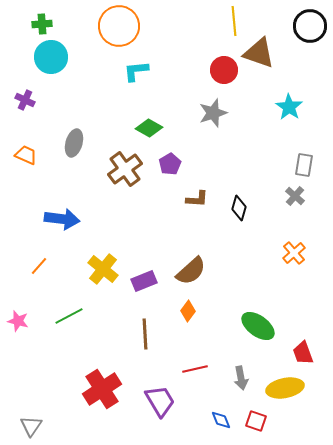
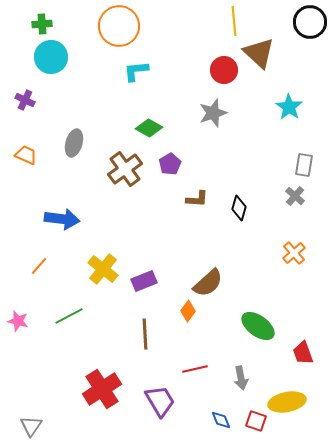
black circle: moved 4 px up
brown triangle: rotated 24 degrees clockwise
brown semicircle: moved 17 px right, 12 px down
yellow ellipse: moved 2 px right, 14 px down
